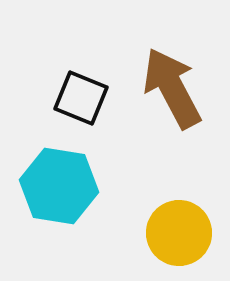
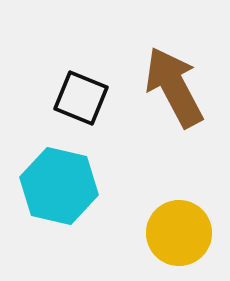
brown arrow: moved 2 px right, 1 px up
cyan hexagon: rotated 4 degrees clockwise
